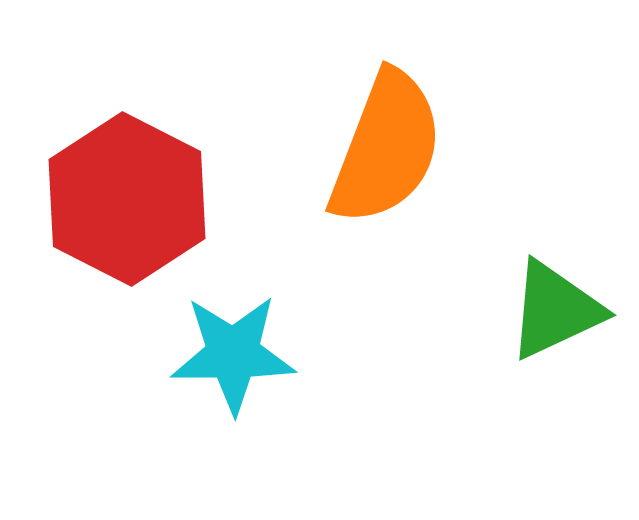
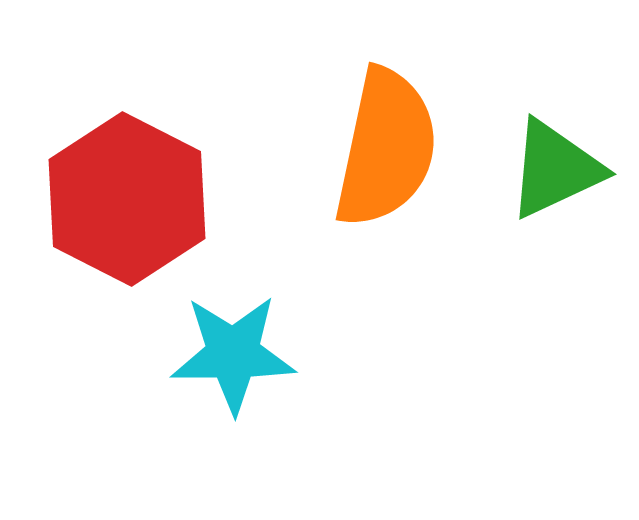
orange semicircle: rotated 9 degrees counterclockwise
green triangle: moved 141 px up
